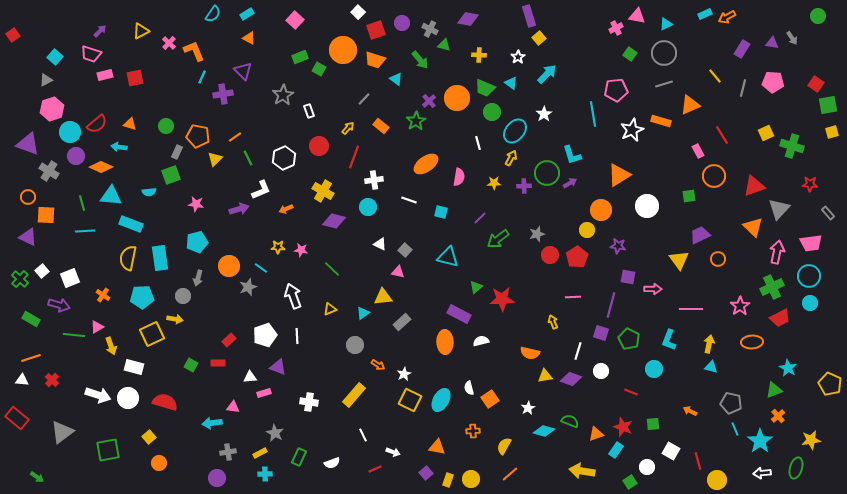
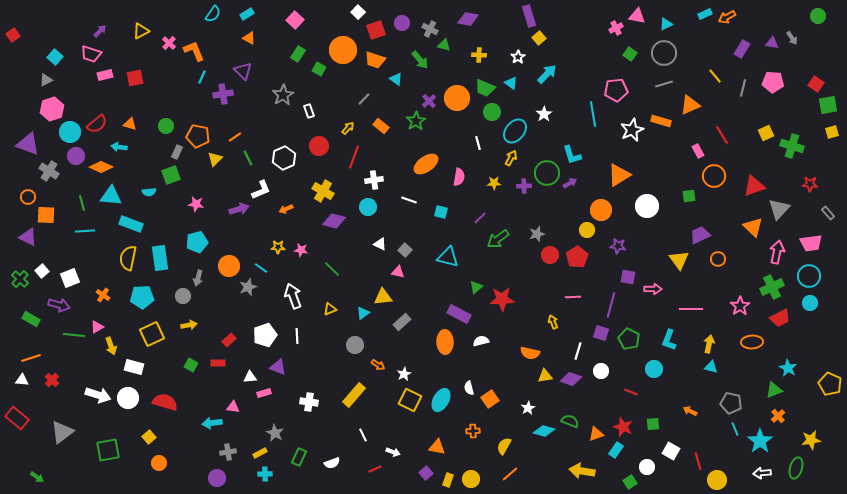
green rectangle at (300, 57): moved 2 px left, 3 px up; rotated 35 degrees counterclockwise
yellow arrow at (175, 319): moved 14 px right, 6 px down; rotated 21 degrees counterclockwise
